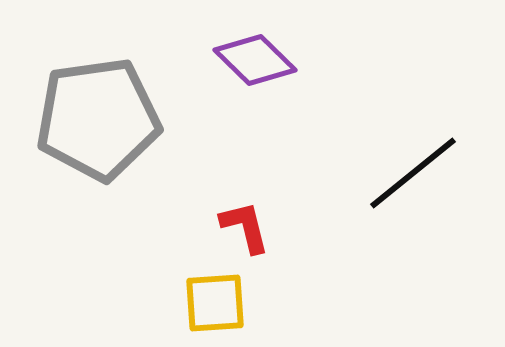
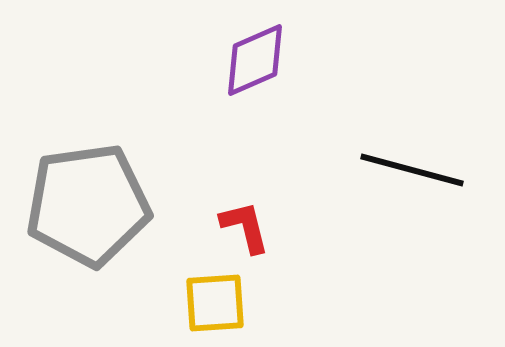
purple diamond: rotated 68 degrees counterclockwise
gray pentagon: moved 10 px left, 86 px down
black line: moved 1 px left, 3 px up; rotated 54 degrees clockwise
